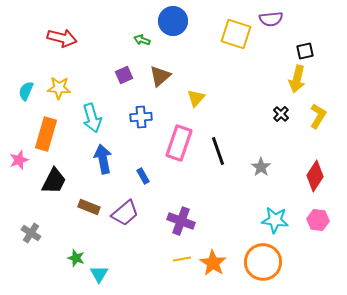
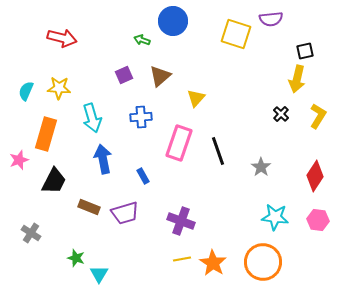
purple trapezoid: rotated 24 degrees clockwise
cyan star: moved 3 px up
